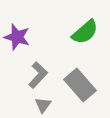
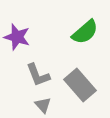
gray L-shape: rotated 116 degrees clockwise
gray triangle: rotated 18 degrees counterclockwise
